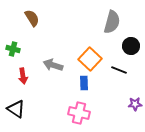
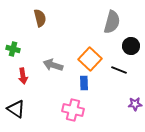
brown semicircle: moved 8 px right; rotated 18 degrees clockwise
pink cross: moved 6 px left, 3 px up
